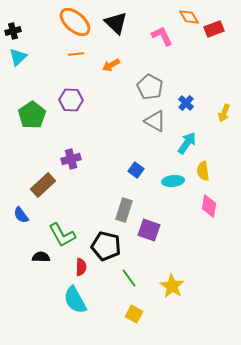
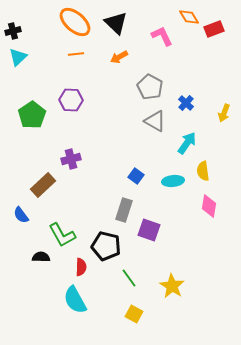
orange arrow: moved 8 px right, 8 px up
blue square: moved 6 px down
